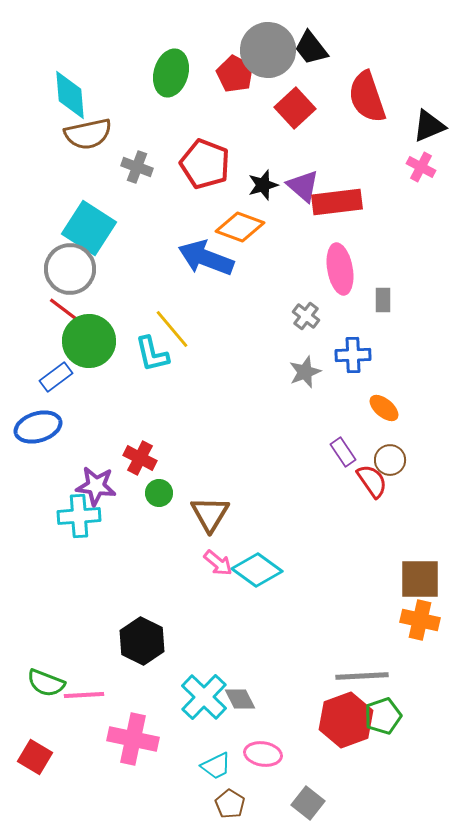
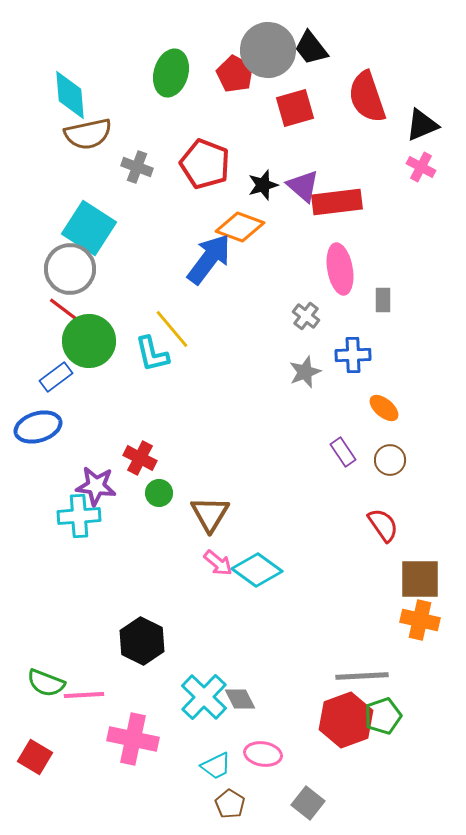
red square at (295, 108): rotated 27 degrees clockwise
black triangle at (429, 126): moved 7 px left, 1 px up
blue arrow at (206, 258): moved 3 px right, 1 px down; rotated 106 degrees clockwise
red semicircle at (372, 481): moved 11 px right, 44 px down
